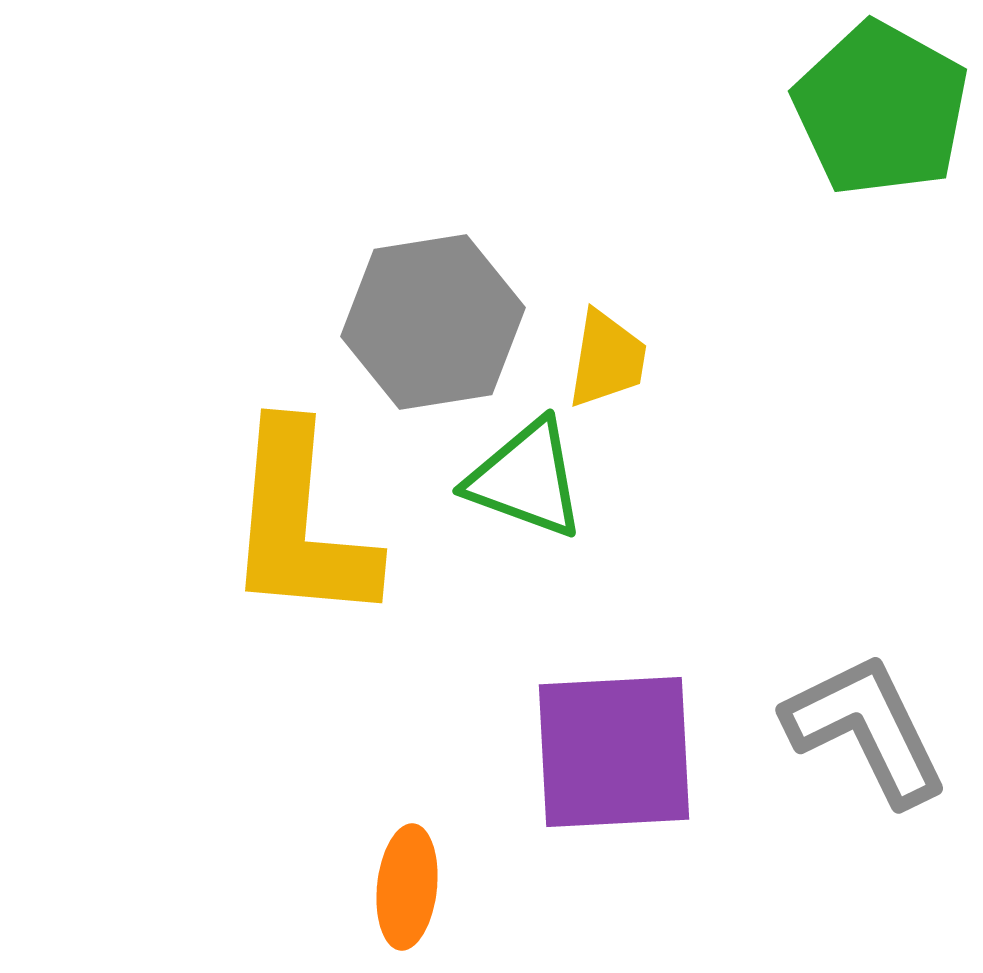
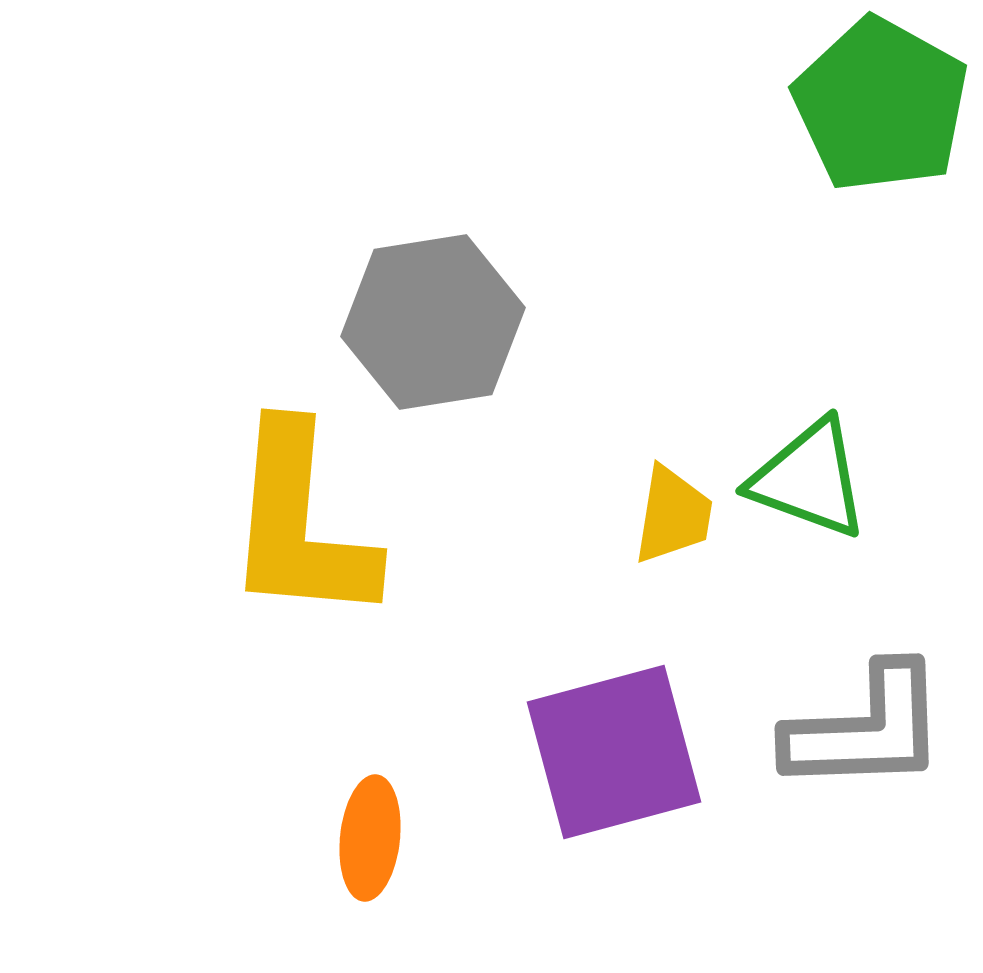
green pentagon: moved 4 px up
yellow trapezoid: moved 66 px right, 156 px down
green triangle: moved 283 px right
gray L-shape: rotated 114 degrees clockwise
purple square: rotated 12 degrees counterclockwise
orange ellipse: moved 37 px left, 49 px up
